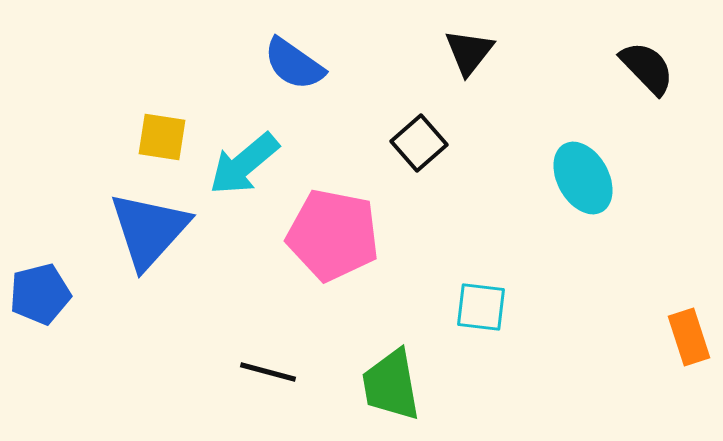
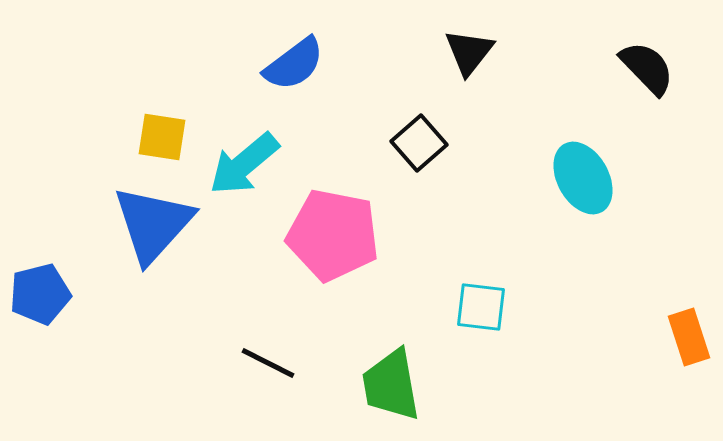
blue semicircle: rotated 72 degrees counterclockwise
blue triangle: moved 4 px right, 6 px up
black line: moved 9 px up; rotated 12 degrees clockwise
